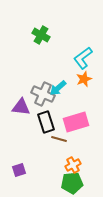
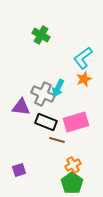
cyan arrow: rotated 24 degrees counterclockwise
black rectangle: rotated 50 degrees counterclockwise
brown line: moved 2 px left, 1 px down
green pentagon: rotated 30 degrees counterclockwise
